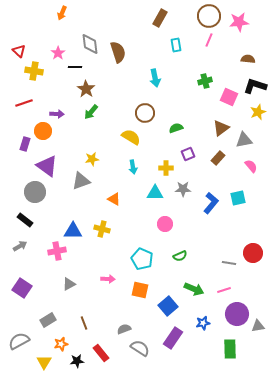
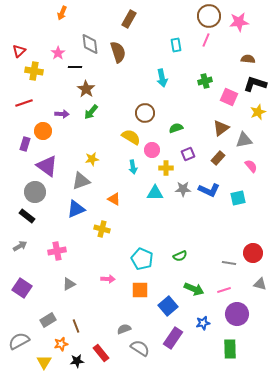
brown rectangle at (160, 18): moved 31 px left, 1 px down
pink line at (209, 40): moved 3 px left
red triangle at (19, 51): rotated 32 degrees clockwise
cyan arrow at (155, 78): moved 7 px right
black L-shape at (255, 86): moved 2 px up
purple arrow at (57, 114): moved 5 px right
blue L-shape at (211, 203): moved 2 px left, 13 px up; rotated 75 degrees clockwise
black rectangle at (25, 220): moved 2 px right, 4 px up
pink circle at (165, 224): moved 13 px left, 74 px up
blue triangle at (73, 231): moved 3 px right, 22 px up; rotated 24 degrees counterclockwise
orange square at (140, 290): rotated 12 degrees counterclockwise
brown line at (84, 323): moved 8 px left, 3 px down
gray triangle at (258, 326): moved 2 px right, 42 px up; rotated 24 degrees clockwise
